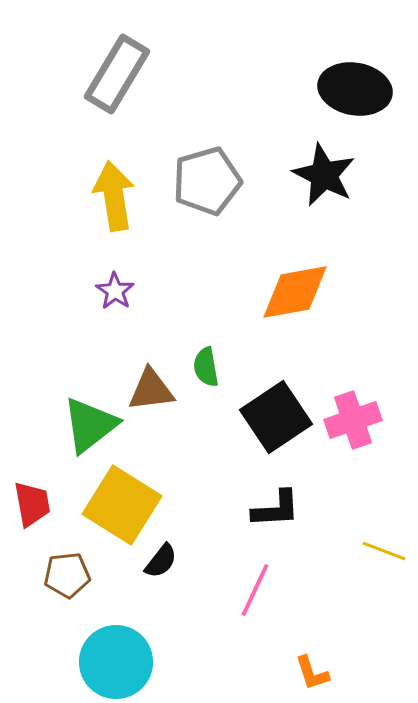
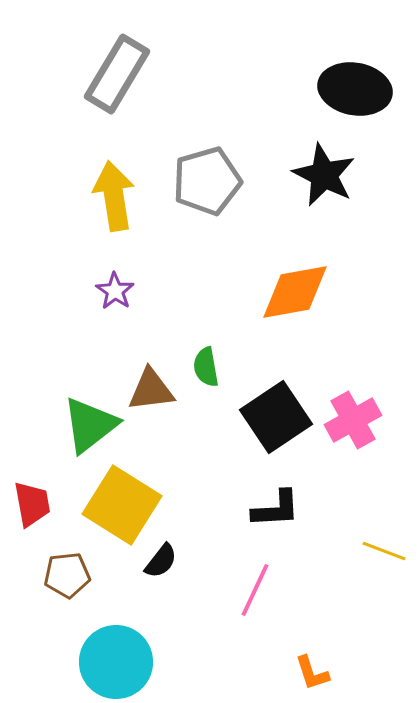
pink cross: rotated 10 degrees counterclockwise
